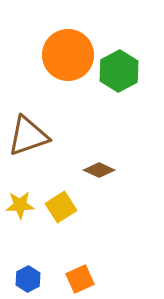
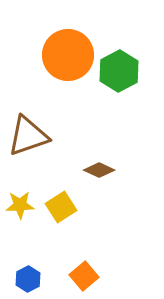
orange square: moved 4 px right, 3 px up; rotated 16 degrees counterclockwise
